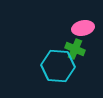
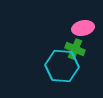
cyan hexagon: moved 4 px right
